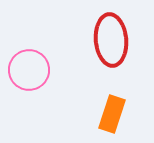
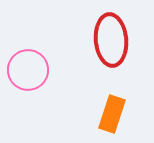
pink circle: moved 1 px left
